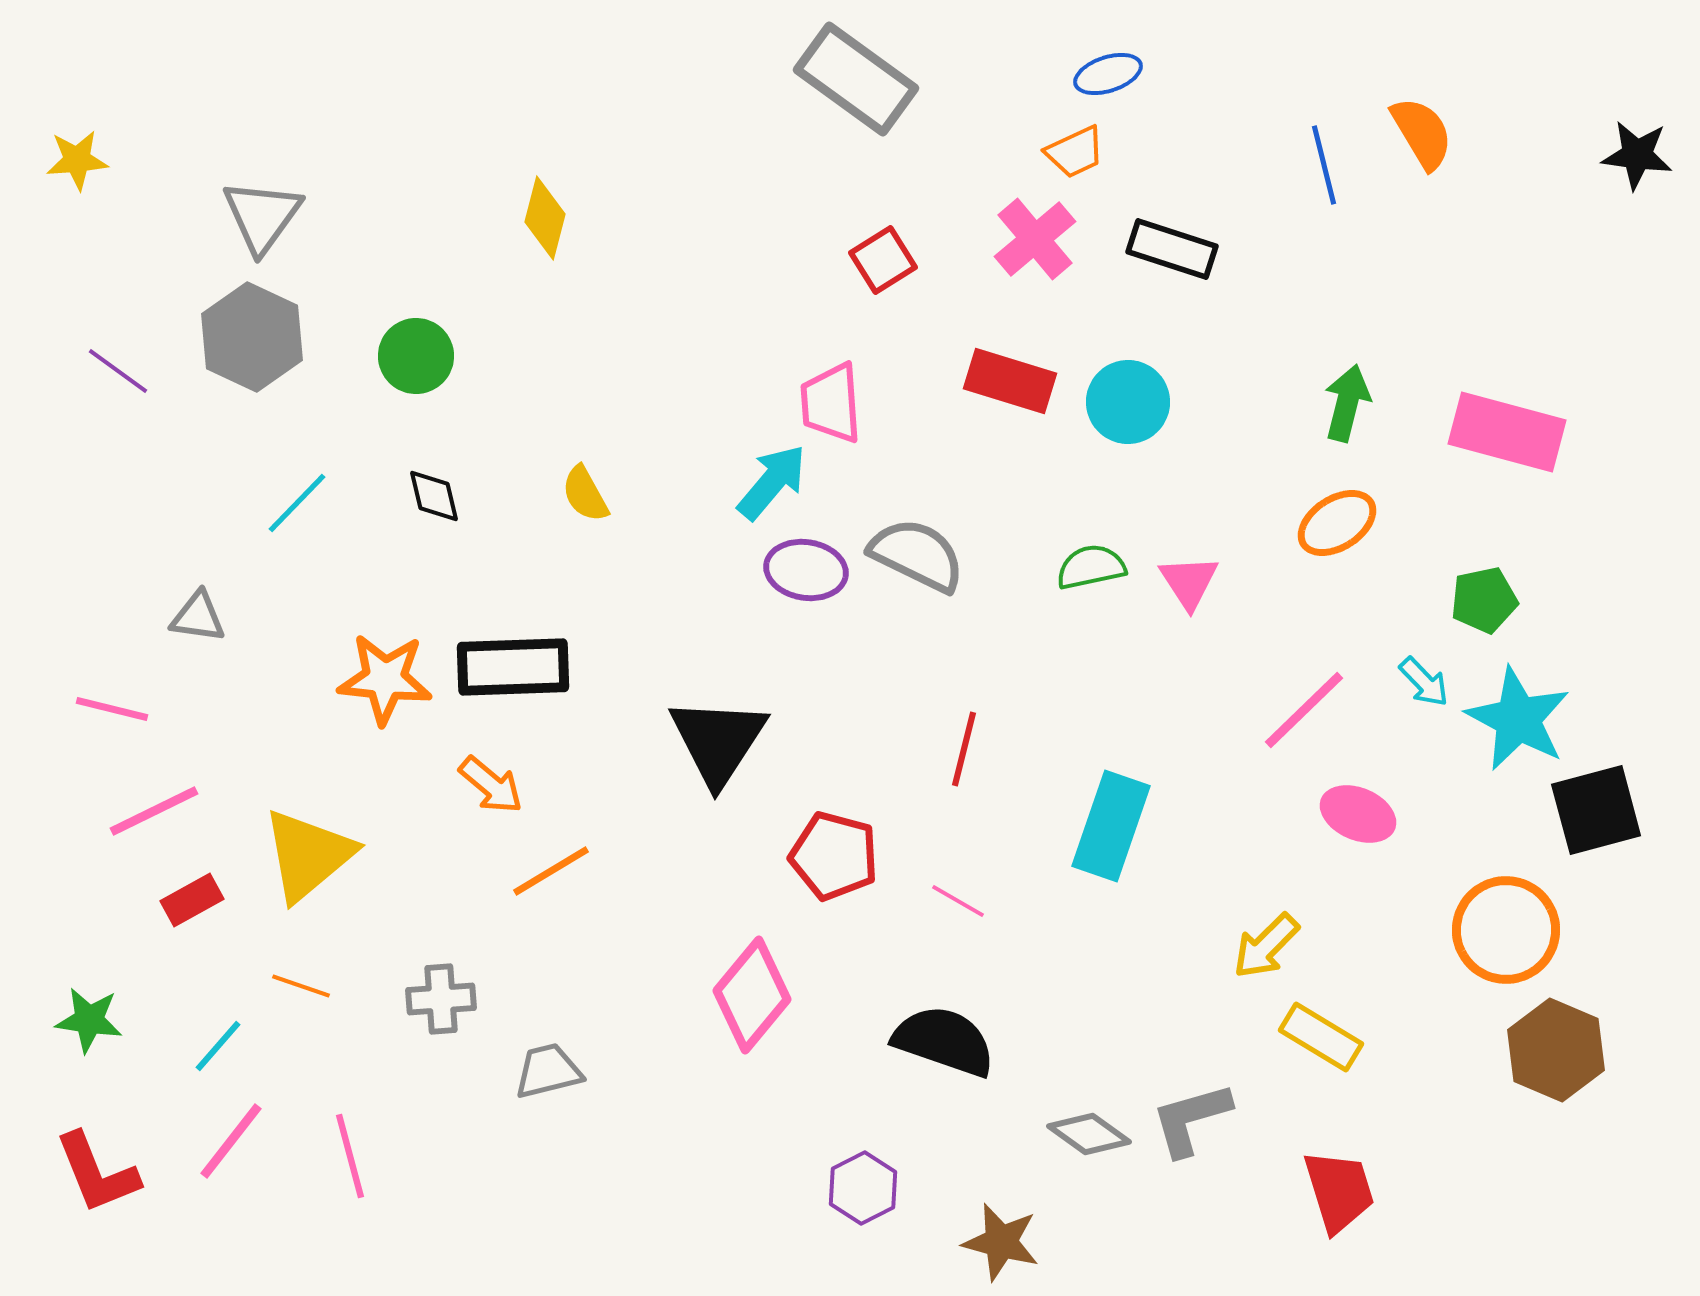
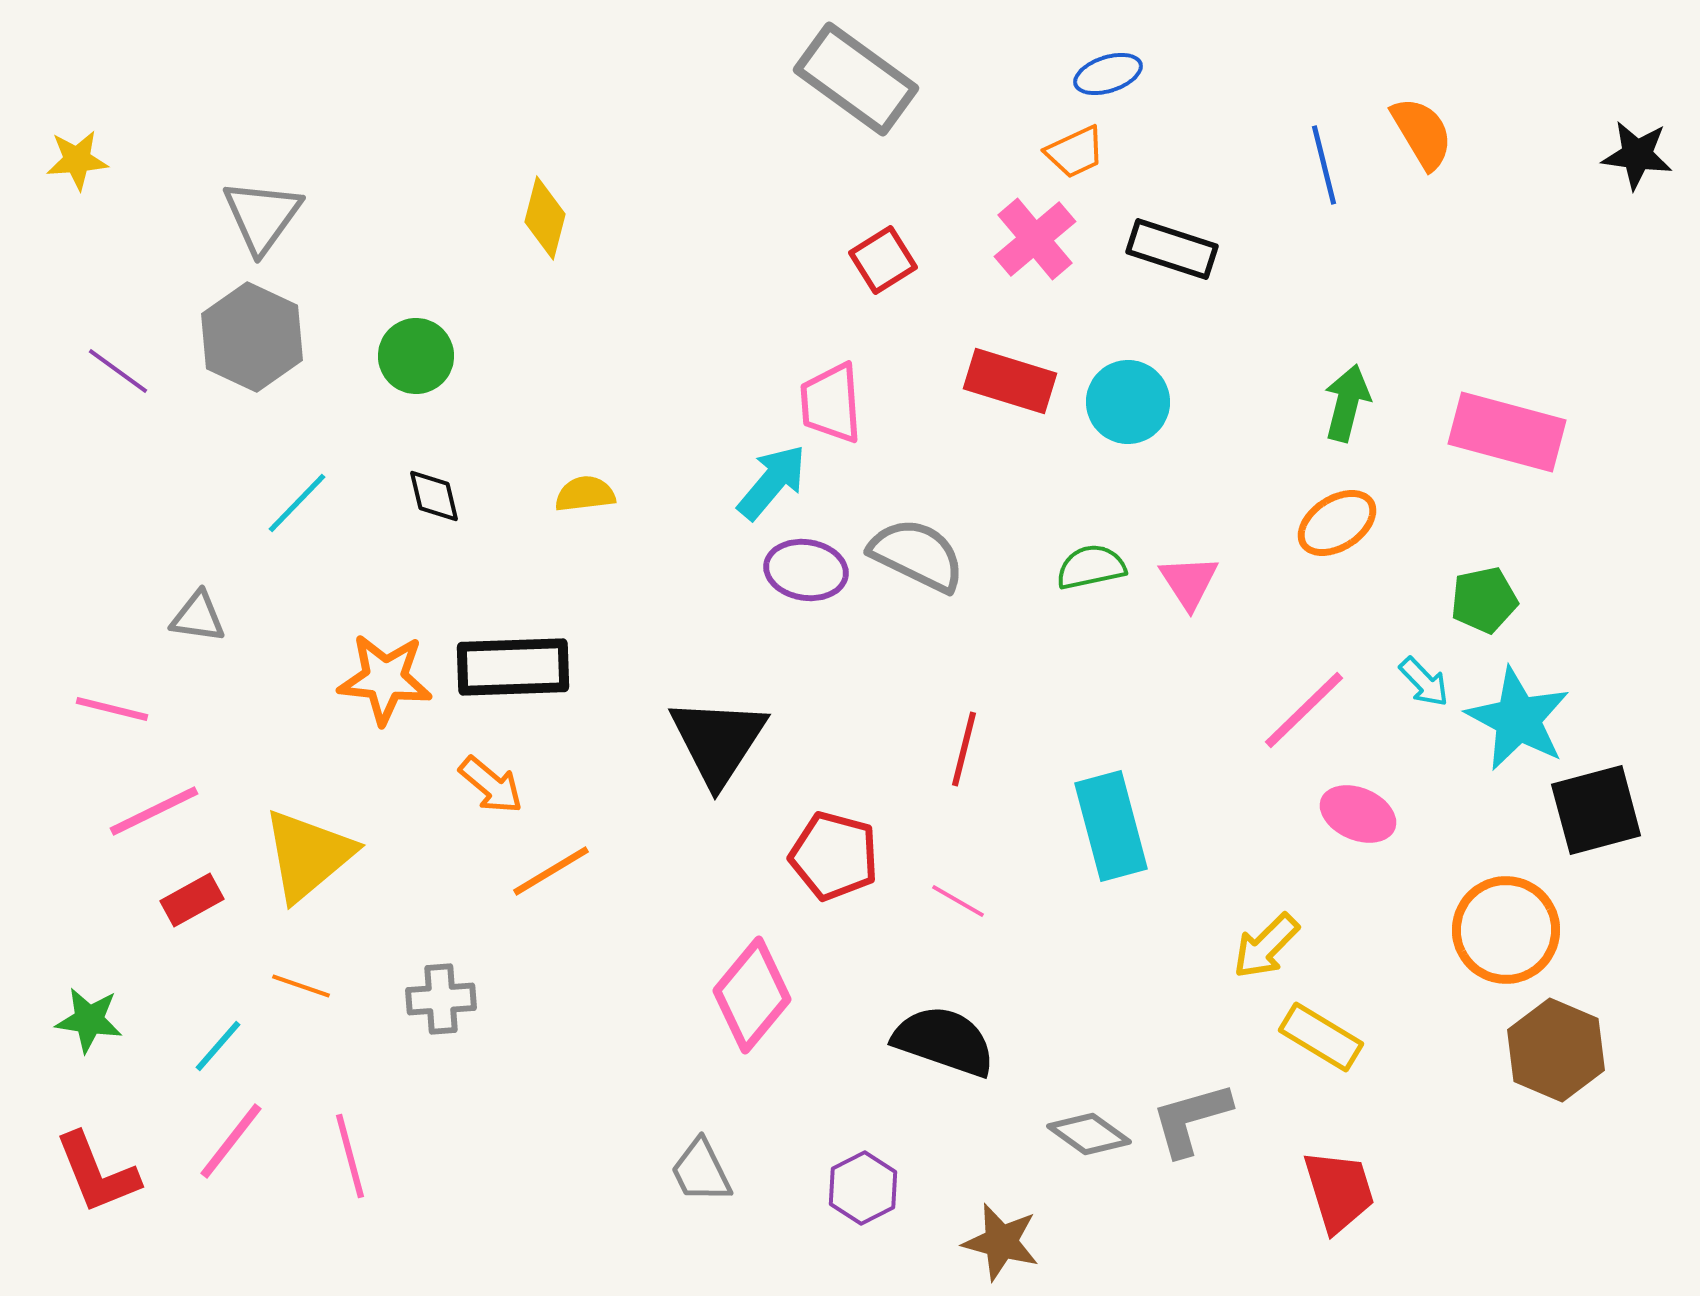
yellow semicircle at (585, 494): rotated 112 degrees clockwise
cyan rectangle at (1111, 826): rotated 34 degrees counterclockwise
gray trapezoid at (548, 1071): moved 153 px right, 100 px down; rotated 102 degrees counterclockwise
